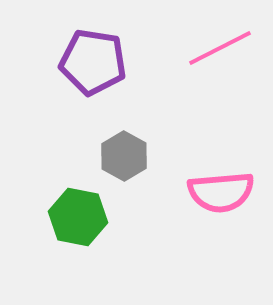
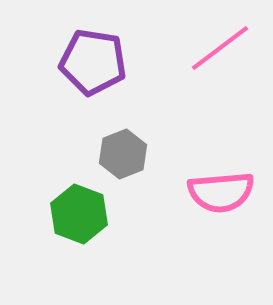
pink line: rotated 10 degrees counterclockwise
gray hexagon: moved 1 px left, 2 px up; rotated 9 degrees clockwise
green hexagon: moved 1 px right, 3 px up; rotated 10 degrees clockwise
